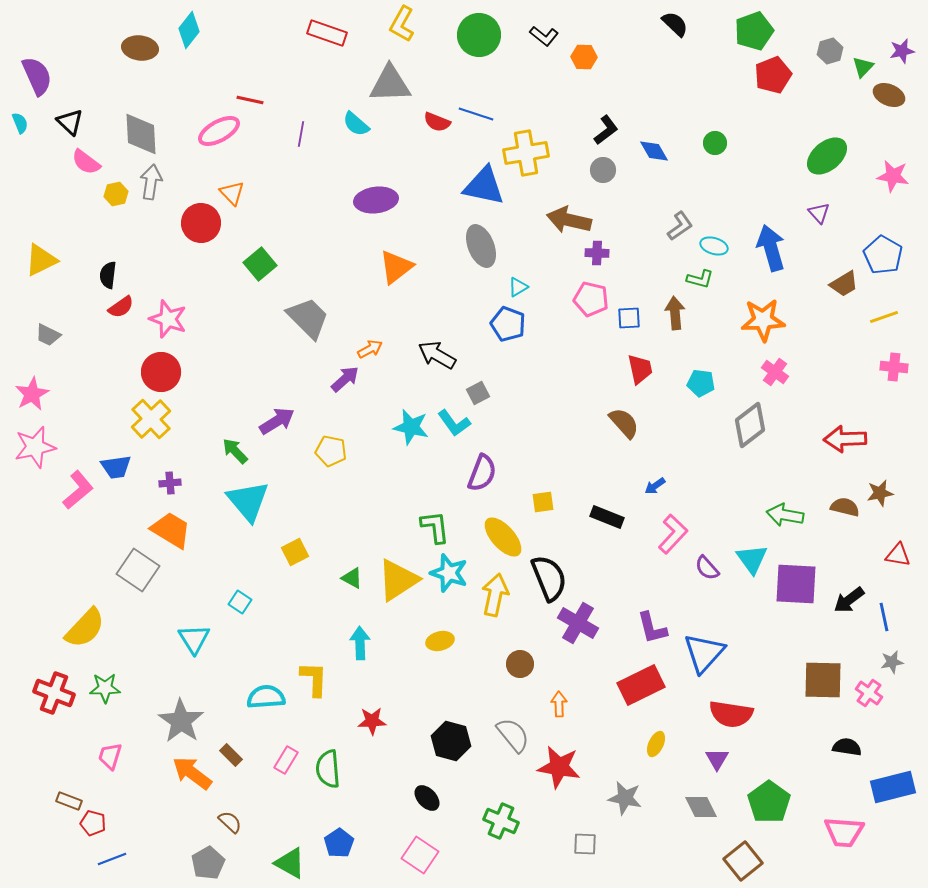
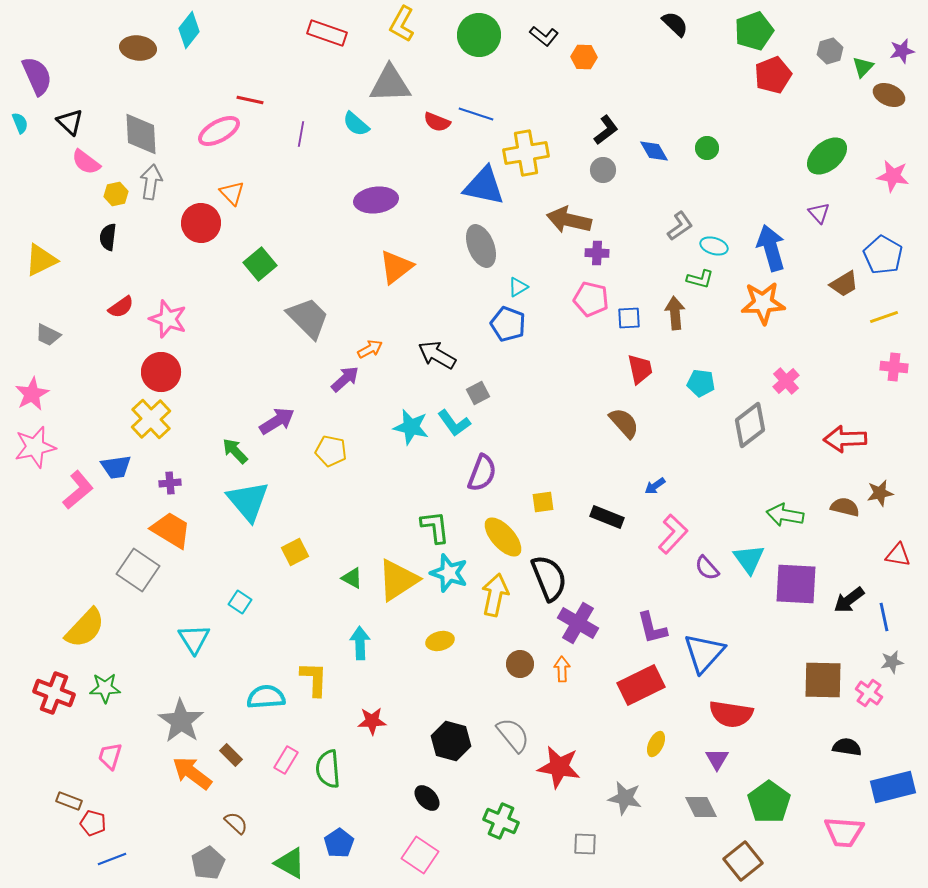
brown ellipse at (140, 48): moved 2 px left
green circle at (715, 143): moved 8 px left, 5 px down
black semicircle at (108, 275): moved 38 px up
orange star at (763, 320): moved 17 px up
pink cross at (775, 372): moved 11 px right, 9 px down; rotated 12 degrees clockwise
cyan triangle at (752, 559): moved 3 px left
orange arrow at (559, 704): moved 3 px right, 35 px up
brown semicircle at (230, 822): moved 6 px right, 1 px down
